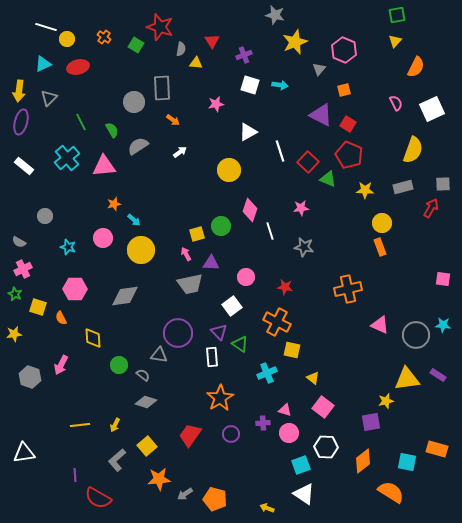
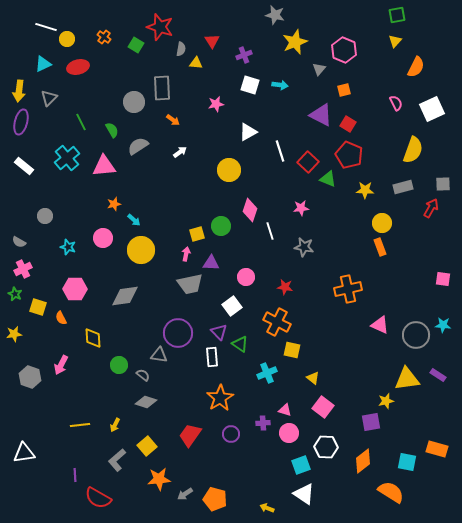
pink arrow at (186, 254): rotated 40 degrees clockwise
